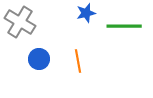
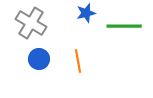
gray cross: moved 11 px right, 1 px down
